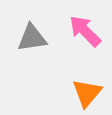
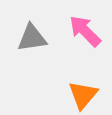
orange triangle: moved 4 px left, 2 px down
